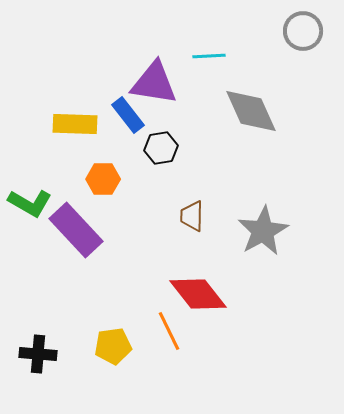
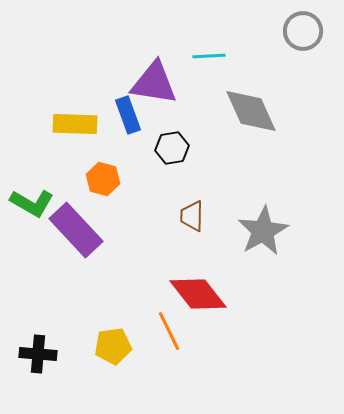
blue rectangle: rotated 18 degrees clockwise
black hexagon: moved 11 px right
orange hexagon: rotated 16 degrees clockwise
green L-shape: moved 2 px right
